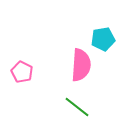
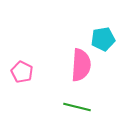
green line: rotated 24 degrees counterclockwise
